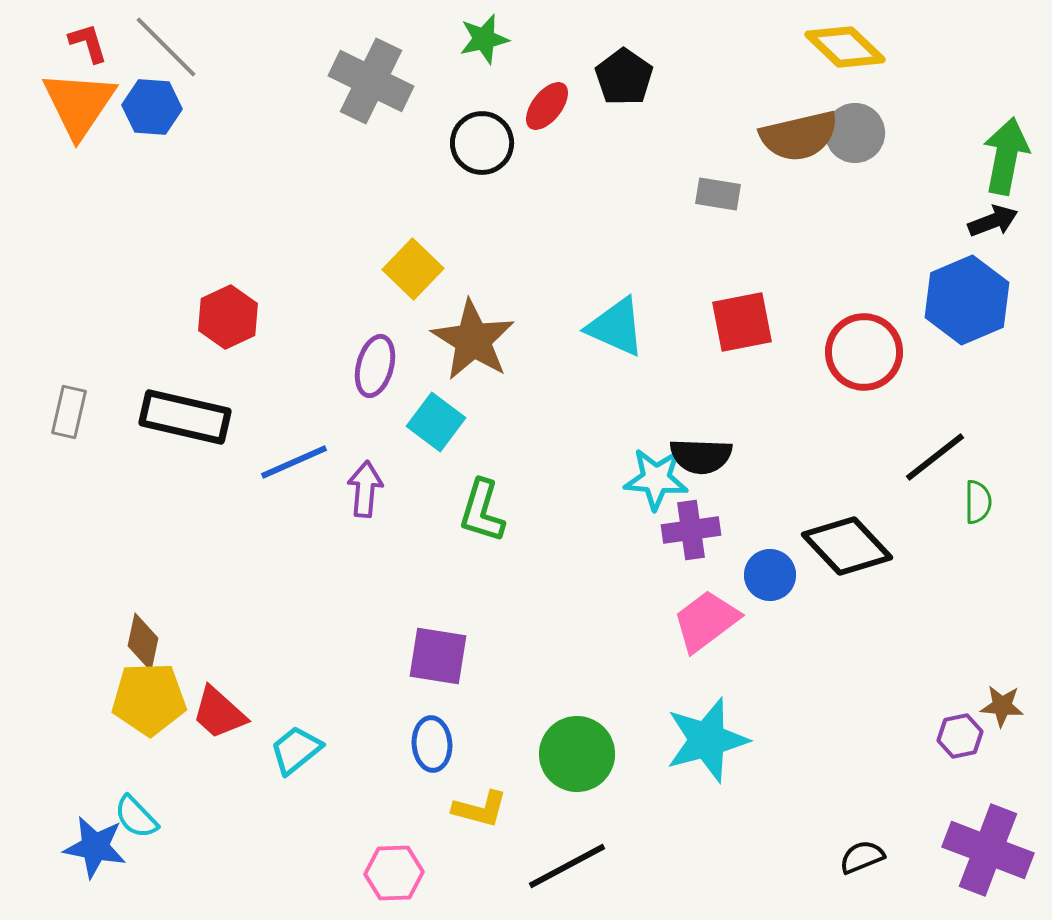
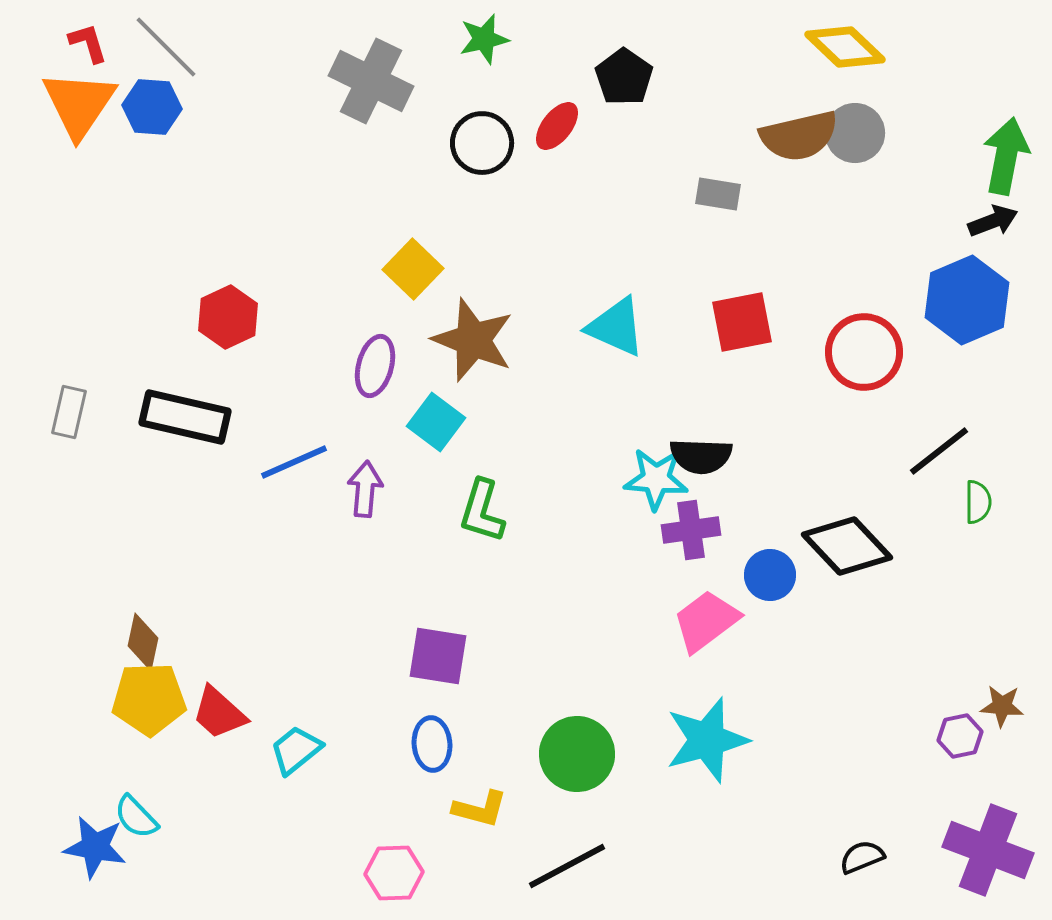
red ellipse at (547, 106): moved 10 px right, 20 px down
brown star at (473, 340): rotated 10 degrees counterclockwise
black line at (935, 457): moved 4 px right, 6 px up
